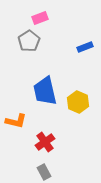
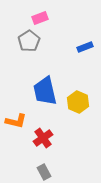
red cross: moved 2 px left, 4 px up
